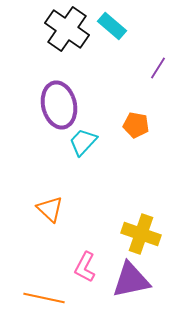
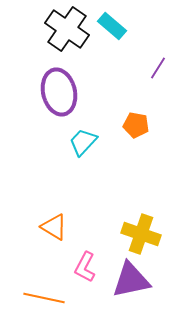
purple ellipse: moved 13 px up
orange triangle: moved 4 px right, 18 px down; rotated 12 degrees counterclockwise
